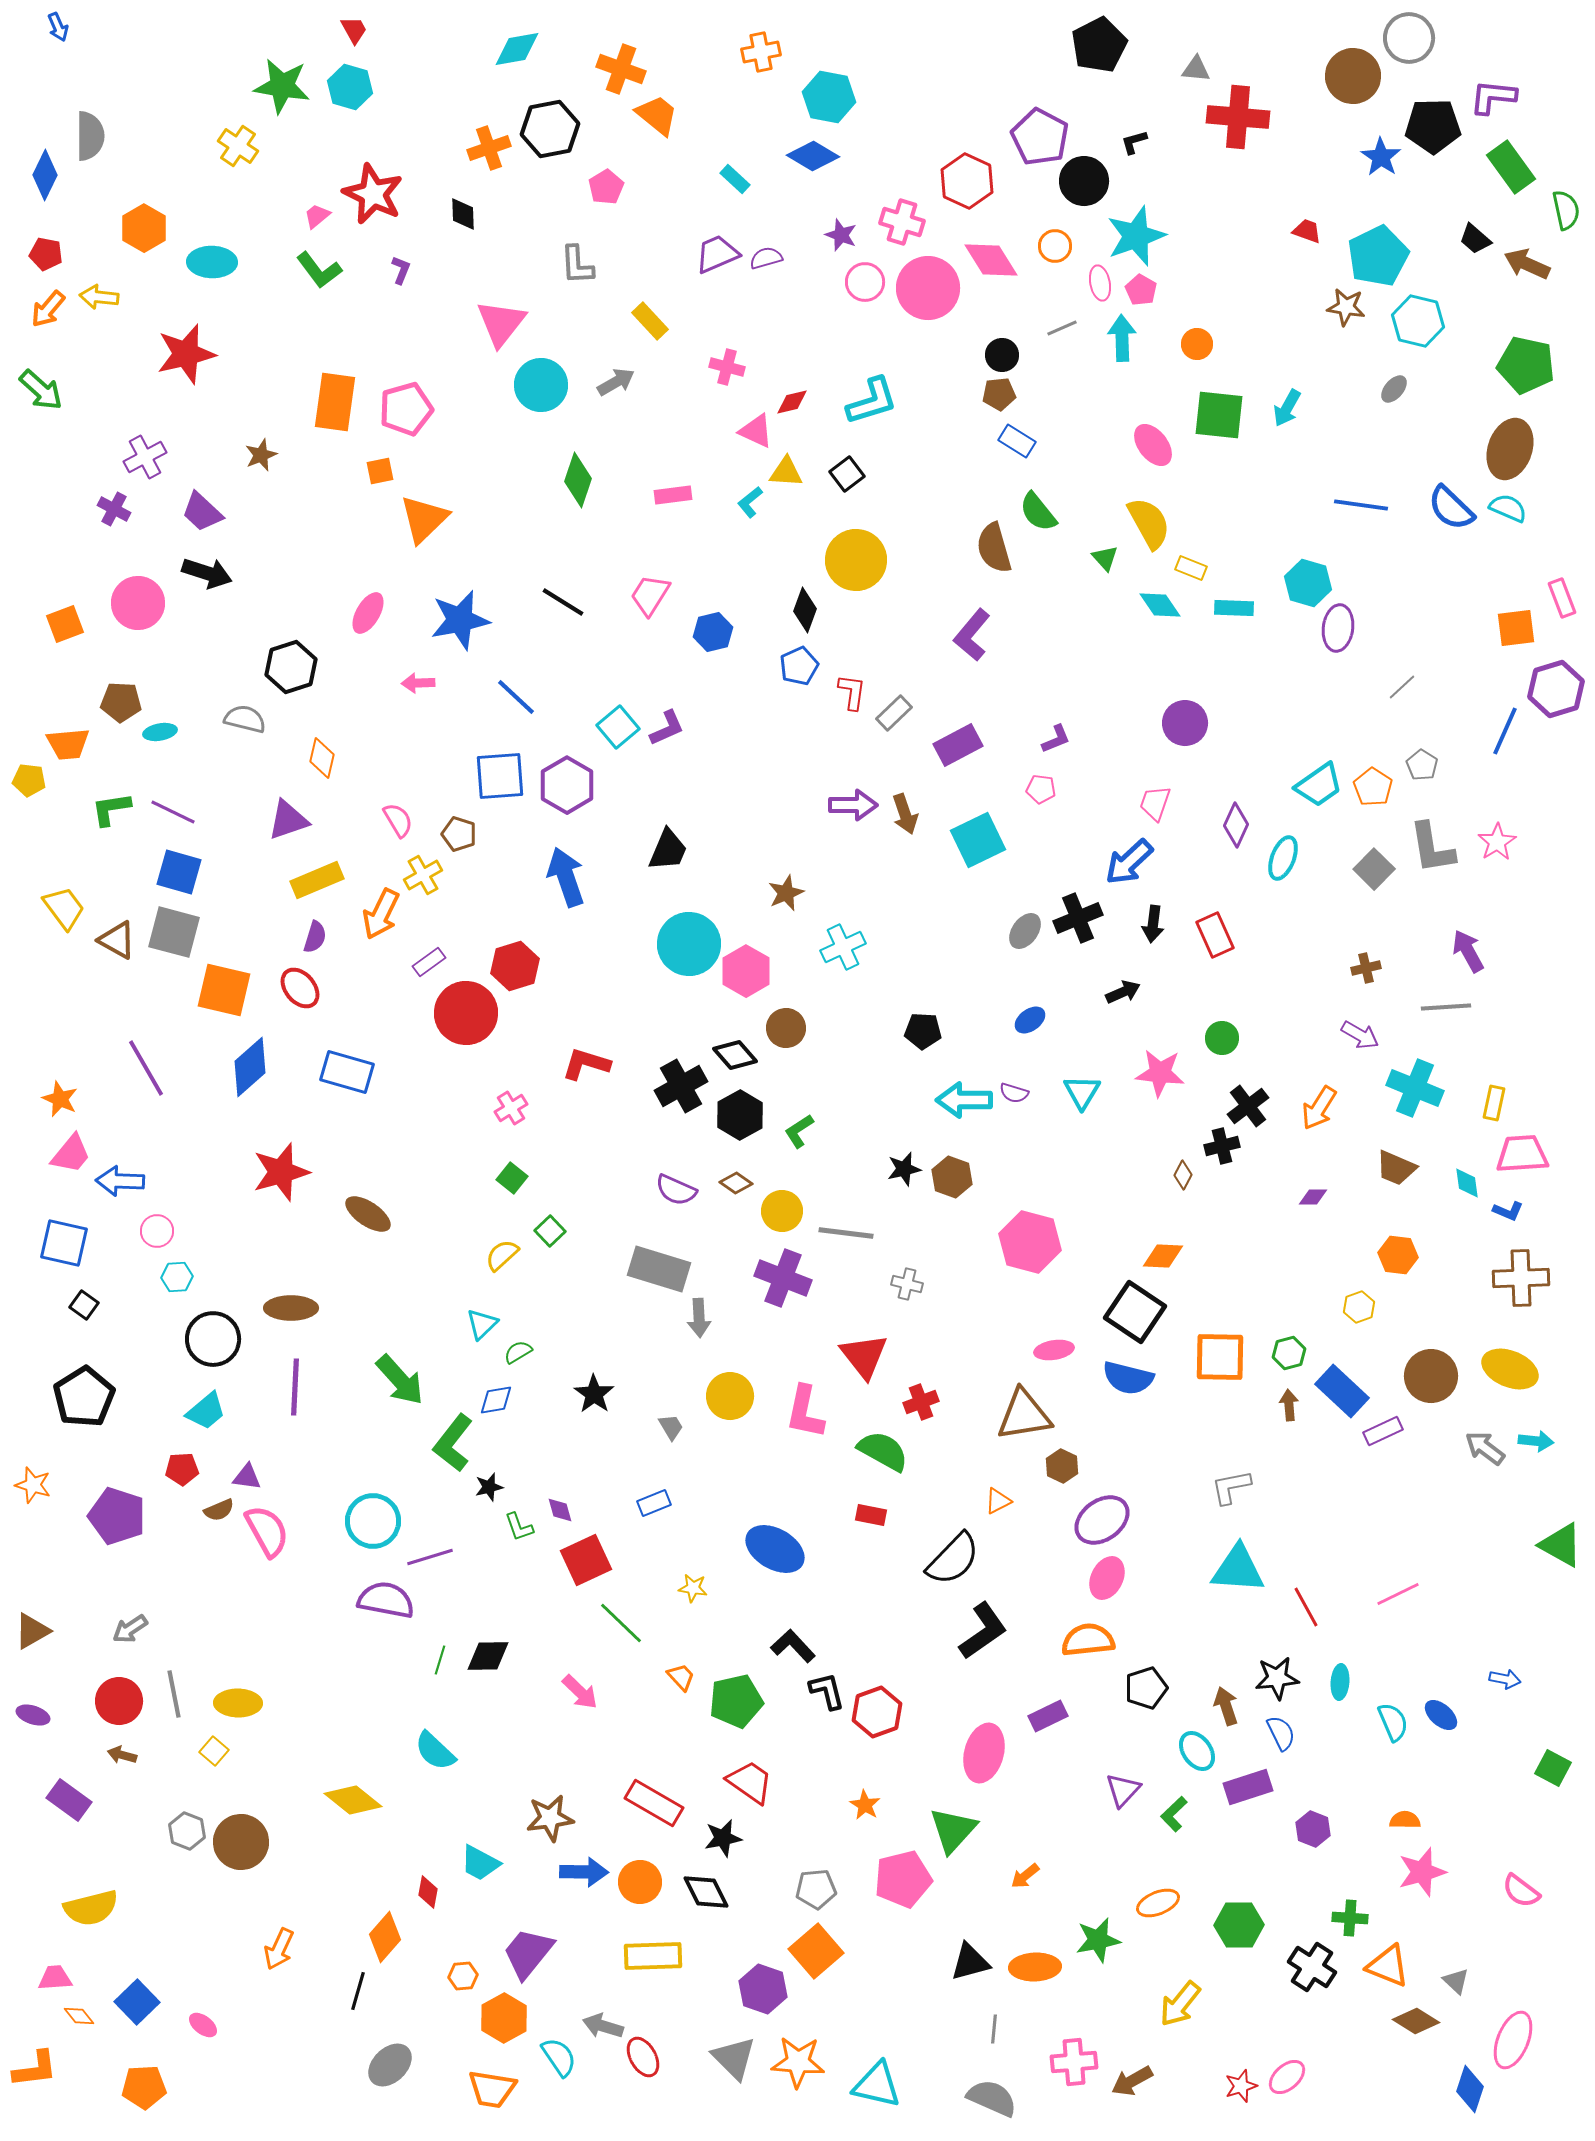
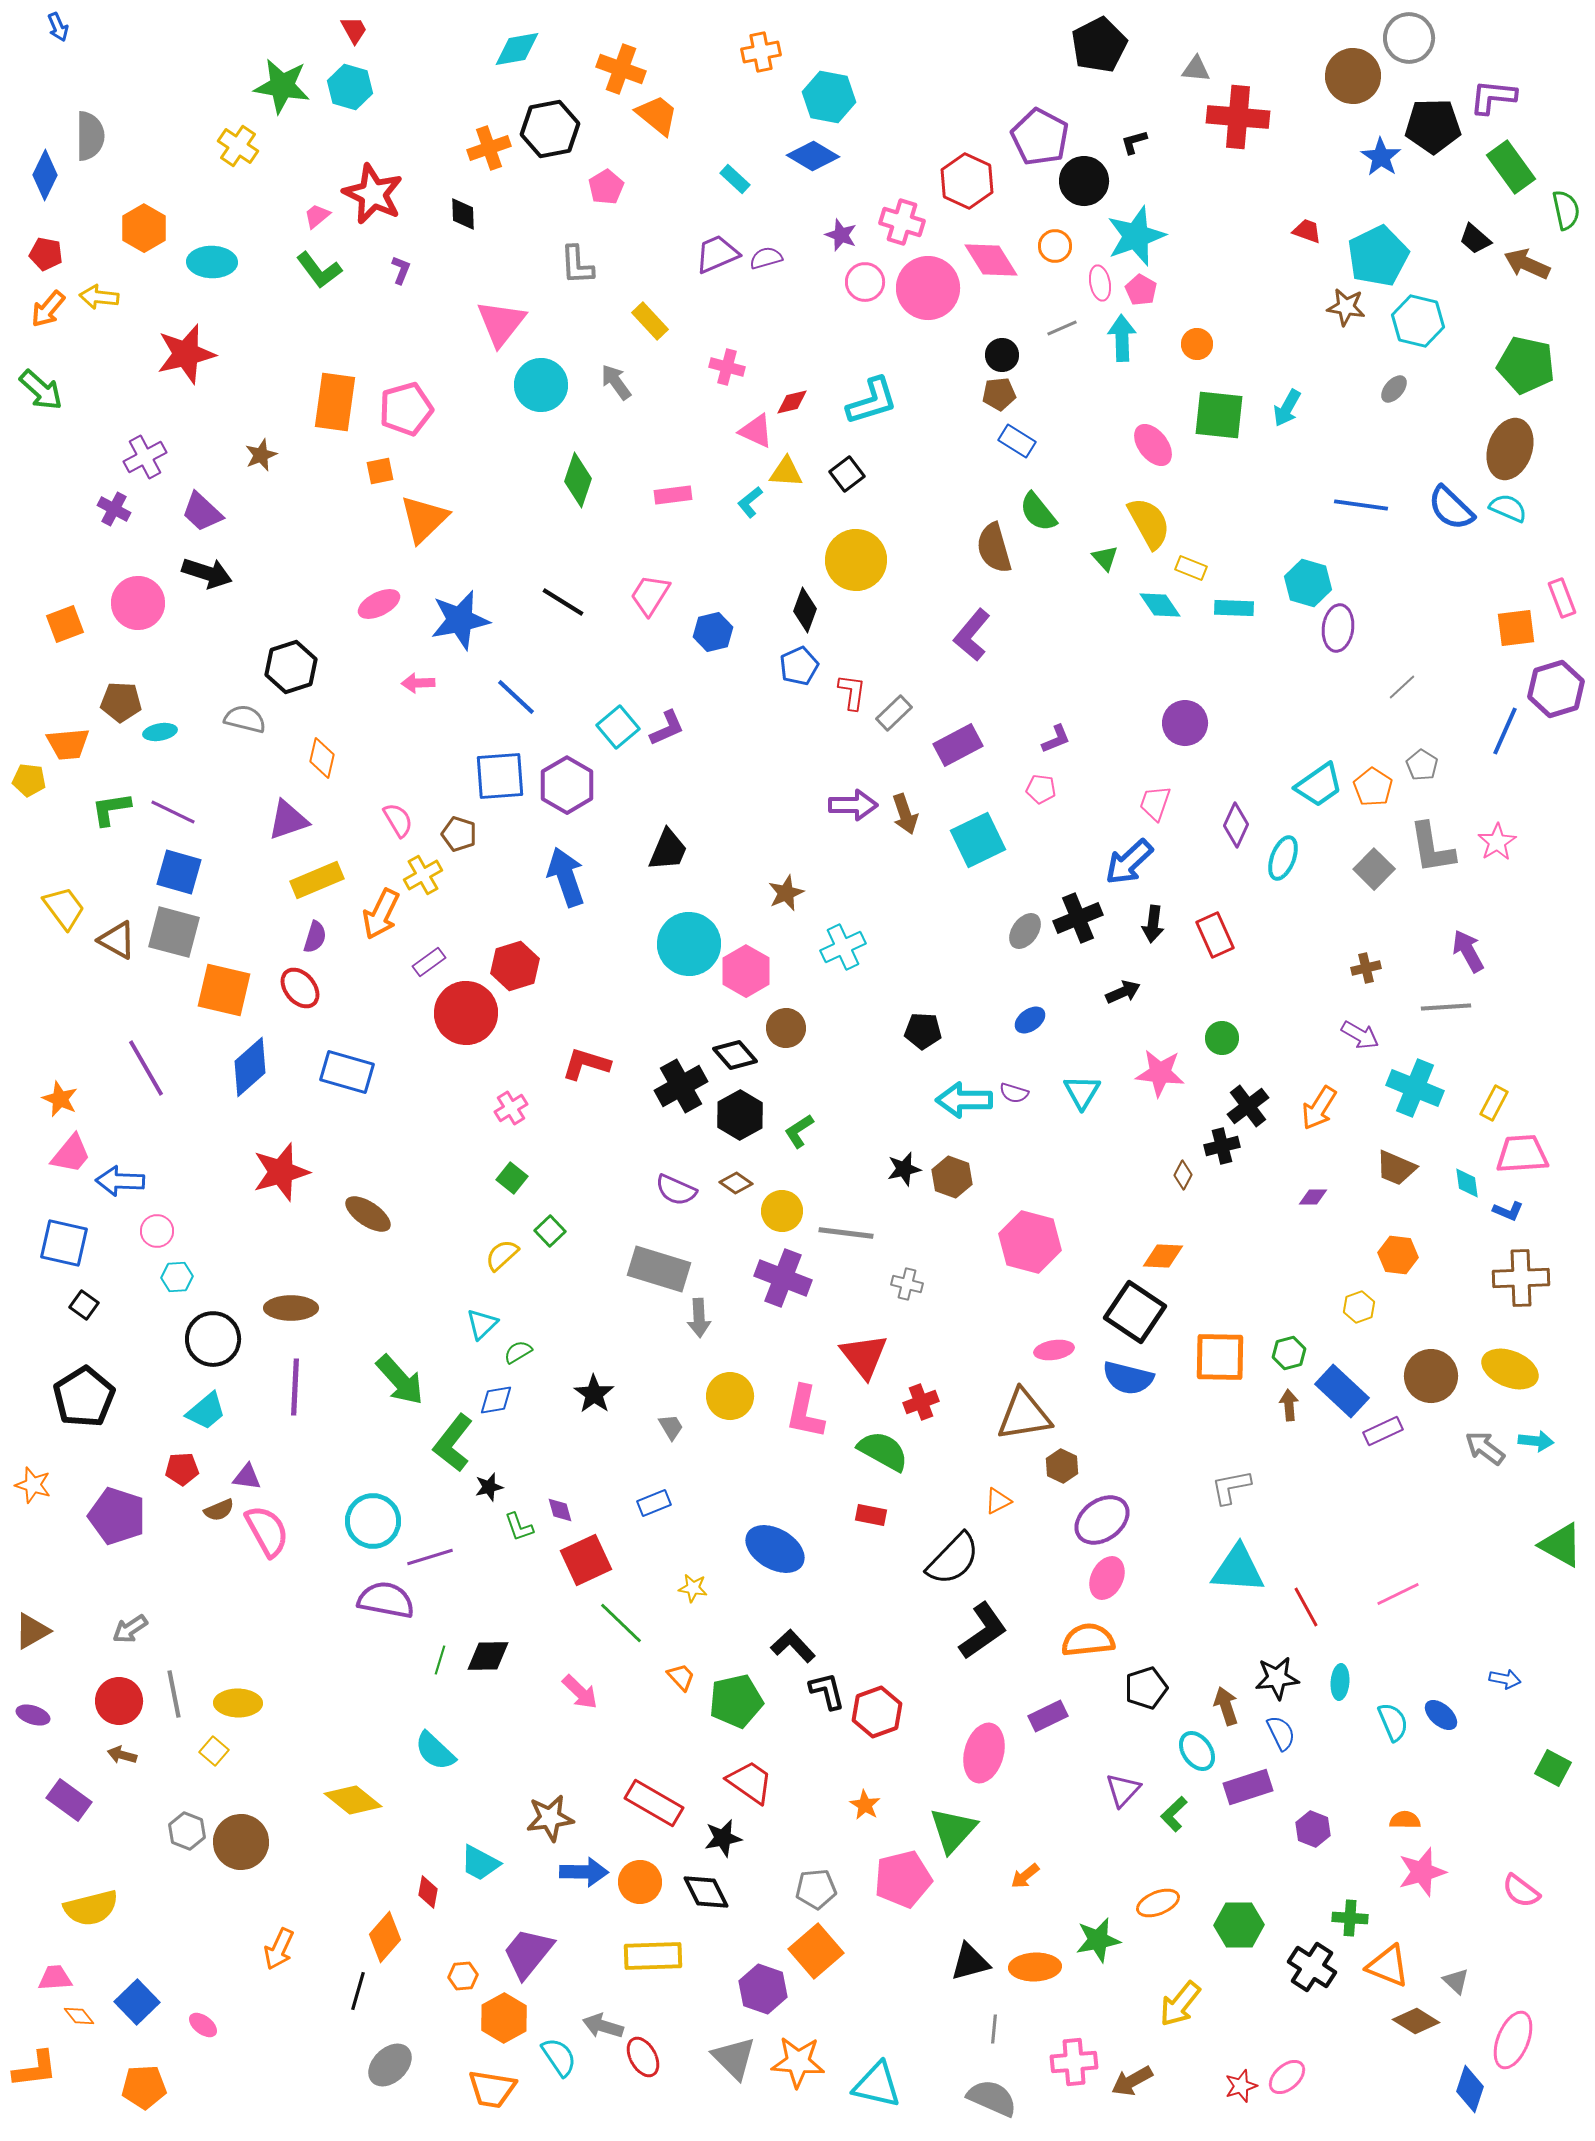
gray arrow at (616, 382): rotated 96 degrees counterclockwise
pink ellipse at (368, 613): moved 11 px right, 9 px up; rotated 33 degrees clockwise
yellow rectangle at (1494, 1103): rotated 16 degrees clockwise
